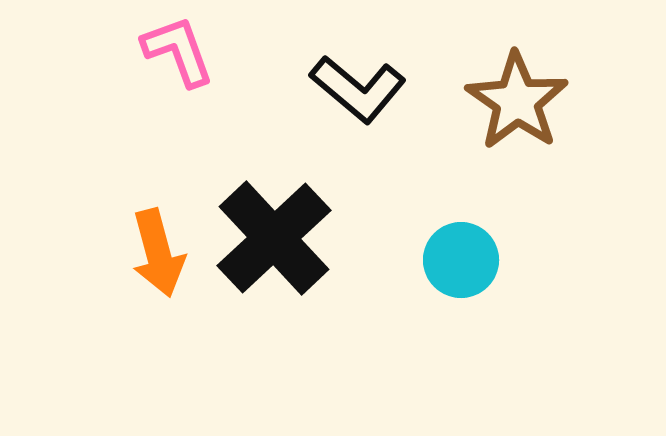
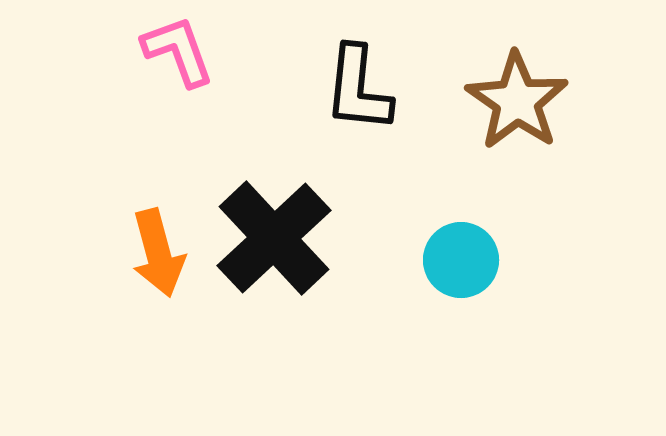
black L-shape: rotated 56 degrees clockwise
